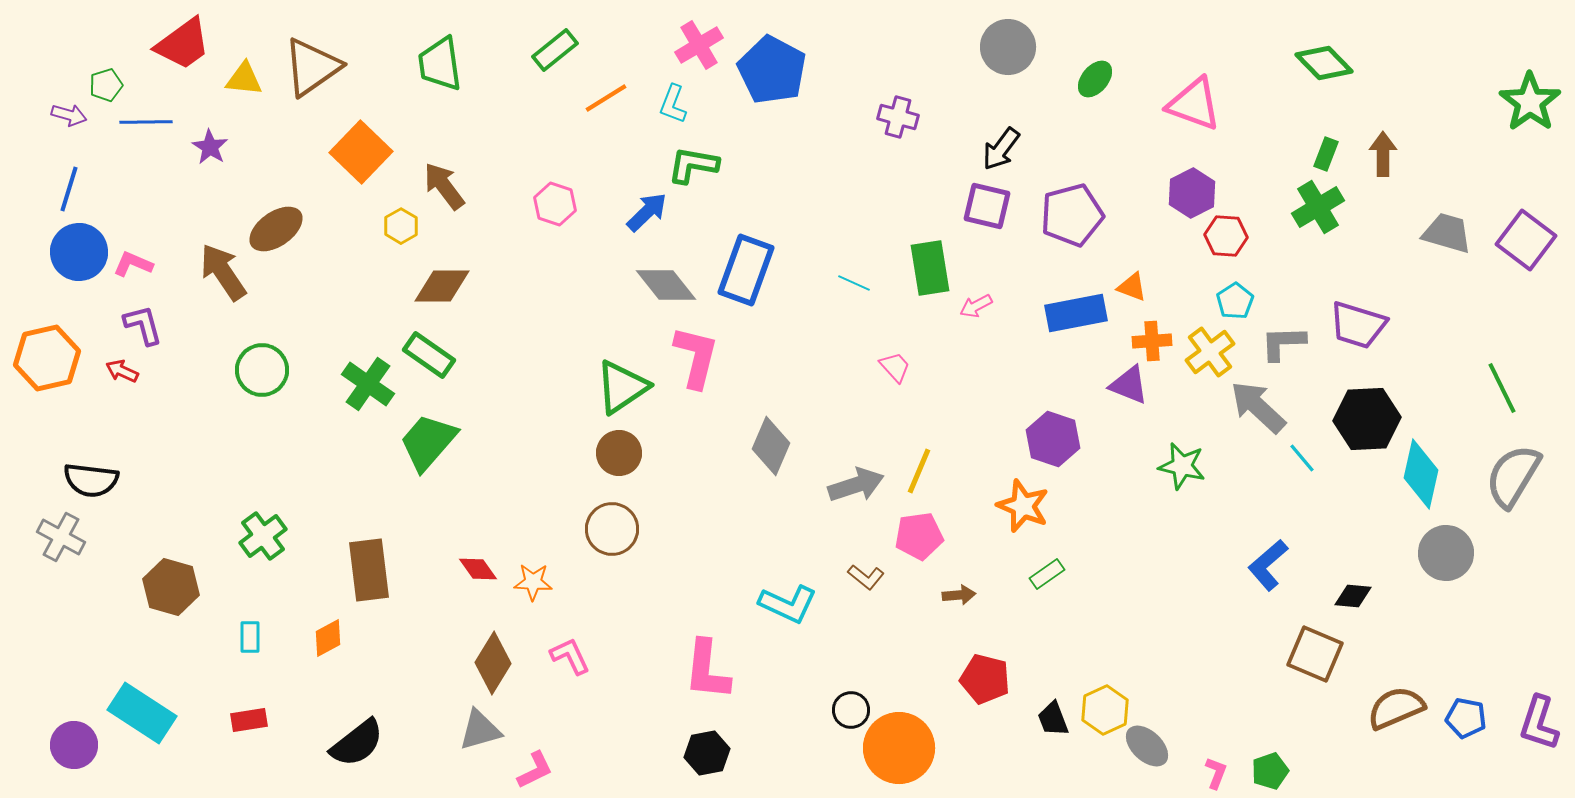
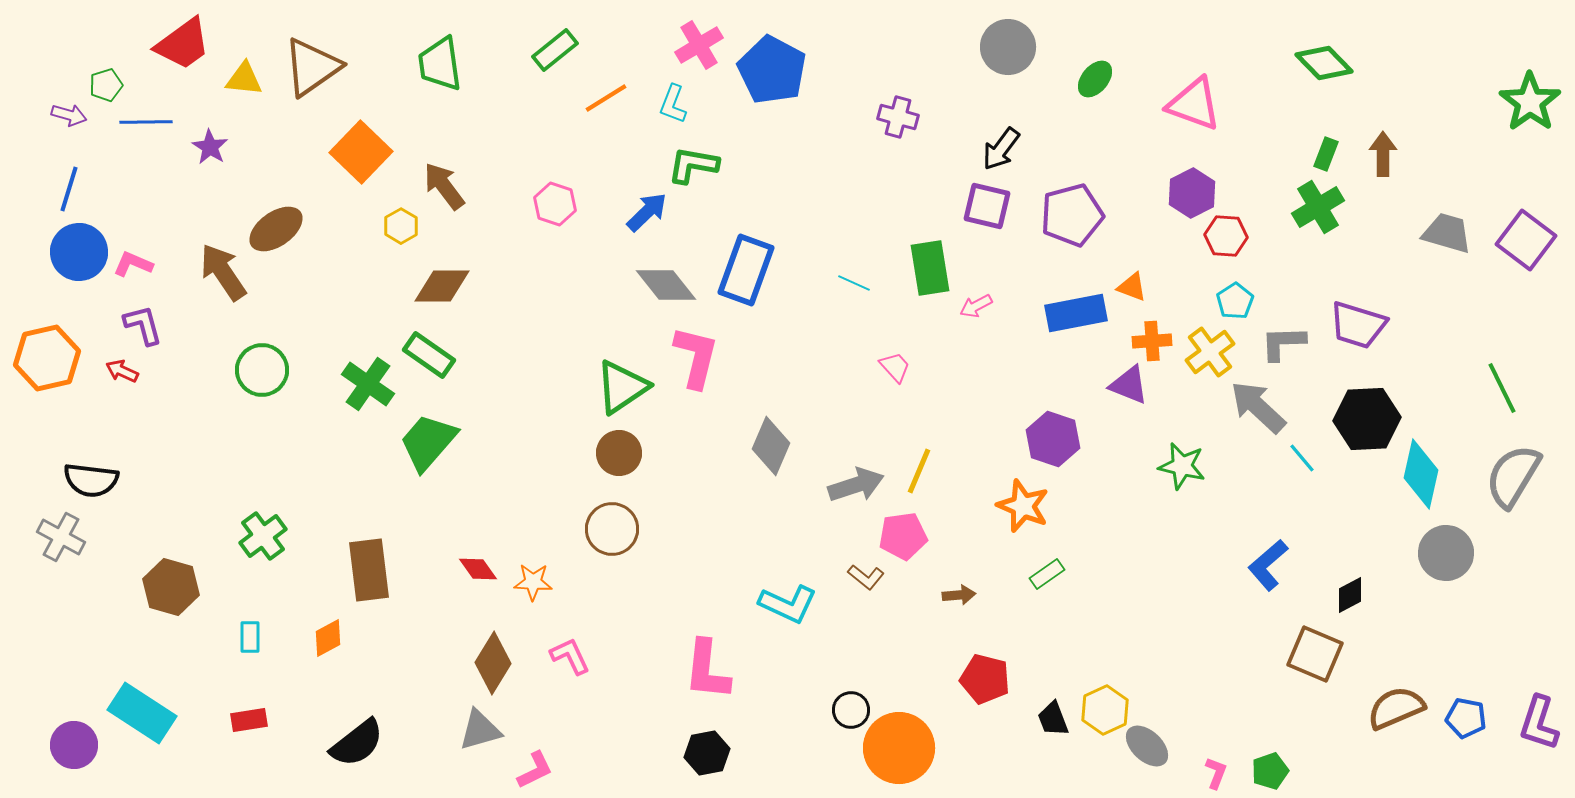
pink pentagon at (919, 536): moved 16 px left
black diamond at (1353, 596): moved 3 px left, 1 px up; rotated 33 degrees counterclockwise
